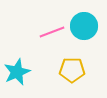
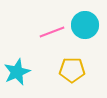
cyan circle: moved 1 px right, 1 px up
